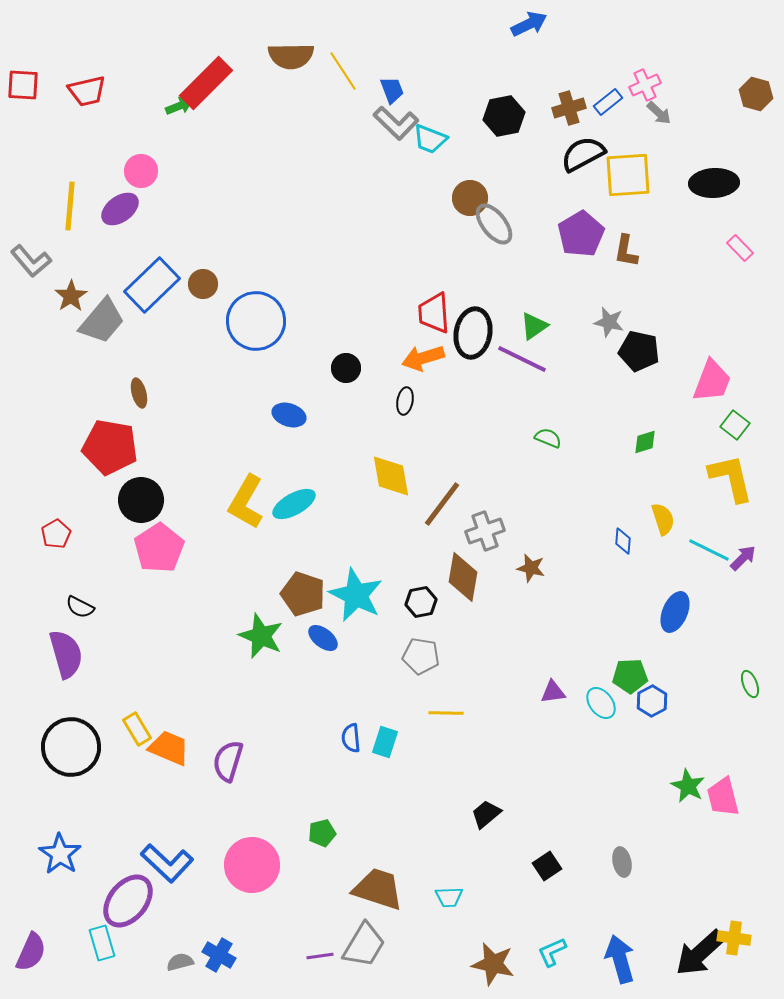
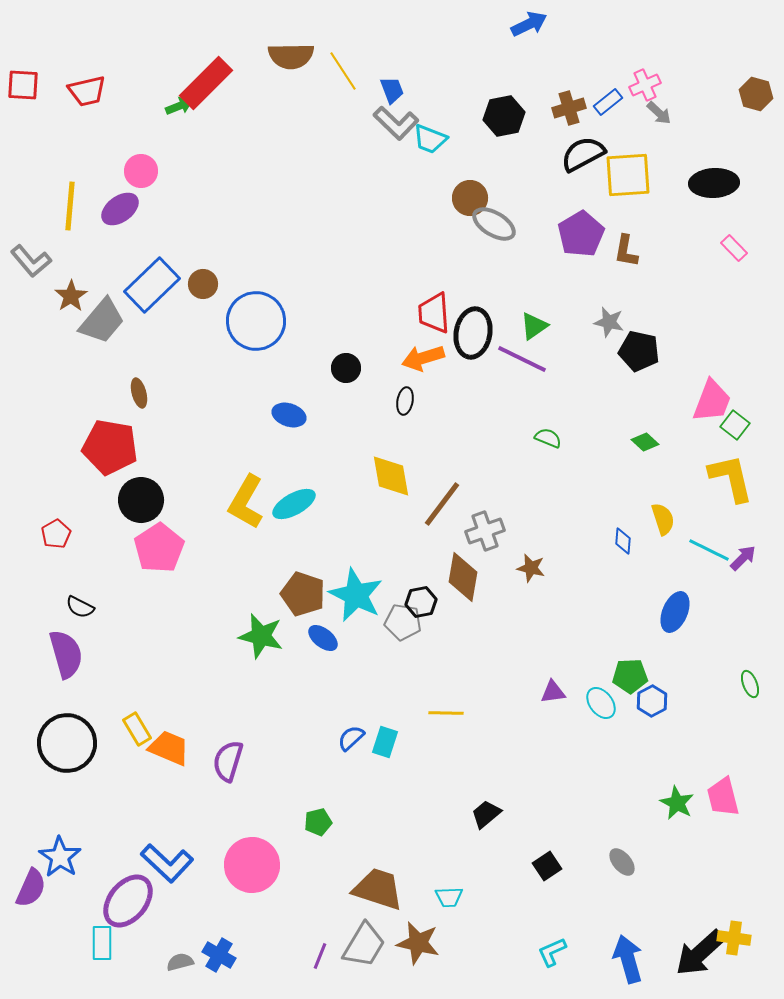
gray ellipse at (494, 224): rotated 21 degrees counterclockwise
pink rectangle at (740, 248): moved 6 px left
pink trapezoid at (712, 381): moved 20 px down
green diamond at (645, 442): rotated 60 degrees clockwise
green star at (261, 636): rotated 9 degrees counterclockwise
gray pentagon at (421, 656): moved 18 px left, 34 px up
blue semicircle at (351, 738): rotated 52 degrees clockwise
black circle at (71, 747): moved 4 px left, 4 px up
green star at (688, 786): moved 11 px left, 17 px down
green pentagon at (322, 833): moved 4 px left, 11 px up
blue star at (60, 854): moved 3 px down
gray ellipse at (622, 862): rotated 28 degrees counterclockwise
cyan rectangle at (102, 943): rotated 16 degrees clockwise
purple semicircle at (31, 952): moved 64 px up
purple line at (320, 956): rotated 60 degrees counterclockwise
blue arrow at (620, 959): moved 8 px right
brown star at (493, 964): moved 75 px left, 21 px up
